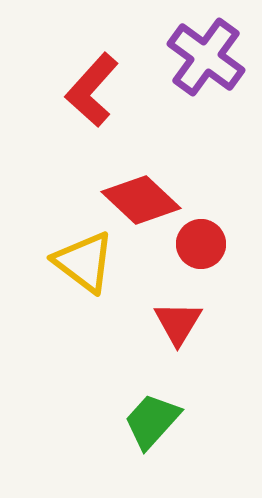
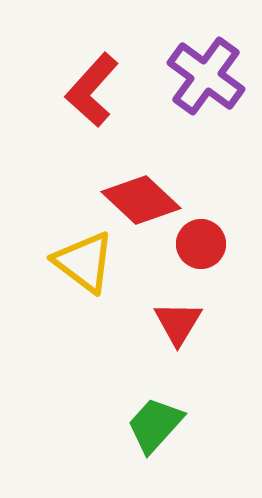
purple cross: moved 19 px down
green trapezoid: moved 3 px right, 4 px down
